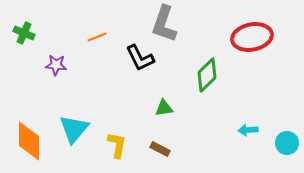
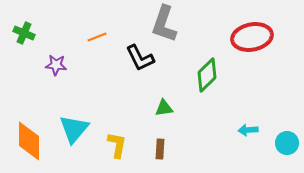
brown rectangle: rotated 66 degrees clockwise
